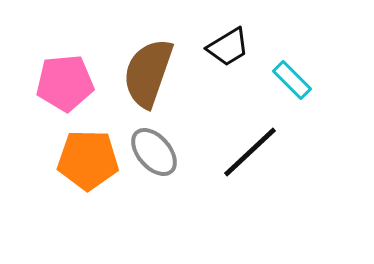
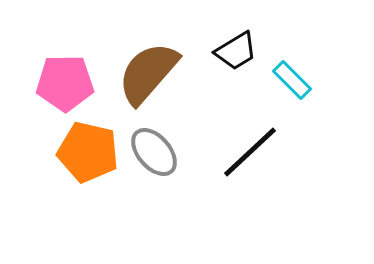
black trapezoid: moved 8 px right, 4 px down
brown semicircle: rotated 22 degrees clockwise
pink pentagon: rotated 4 degrees clockwise
orange pentagon: moved 8 px up; rotated 12 degrees clockwise
